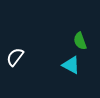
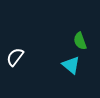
cyan triangle: rotated 12 degrees clockwise
